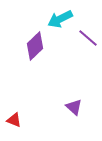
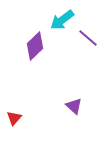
cyan arrow: moved 2 px right, 1 px down; rotated 10 degrees counterclockwise
purple triangle: moved 1 px up
red triangle: moved 2 px up; rotated 49 degrees clockwise
